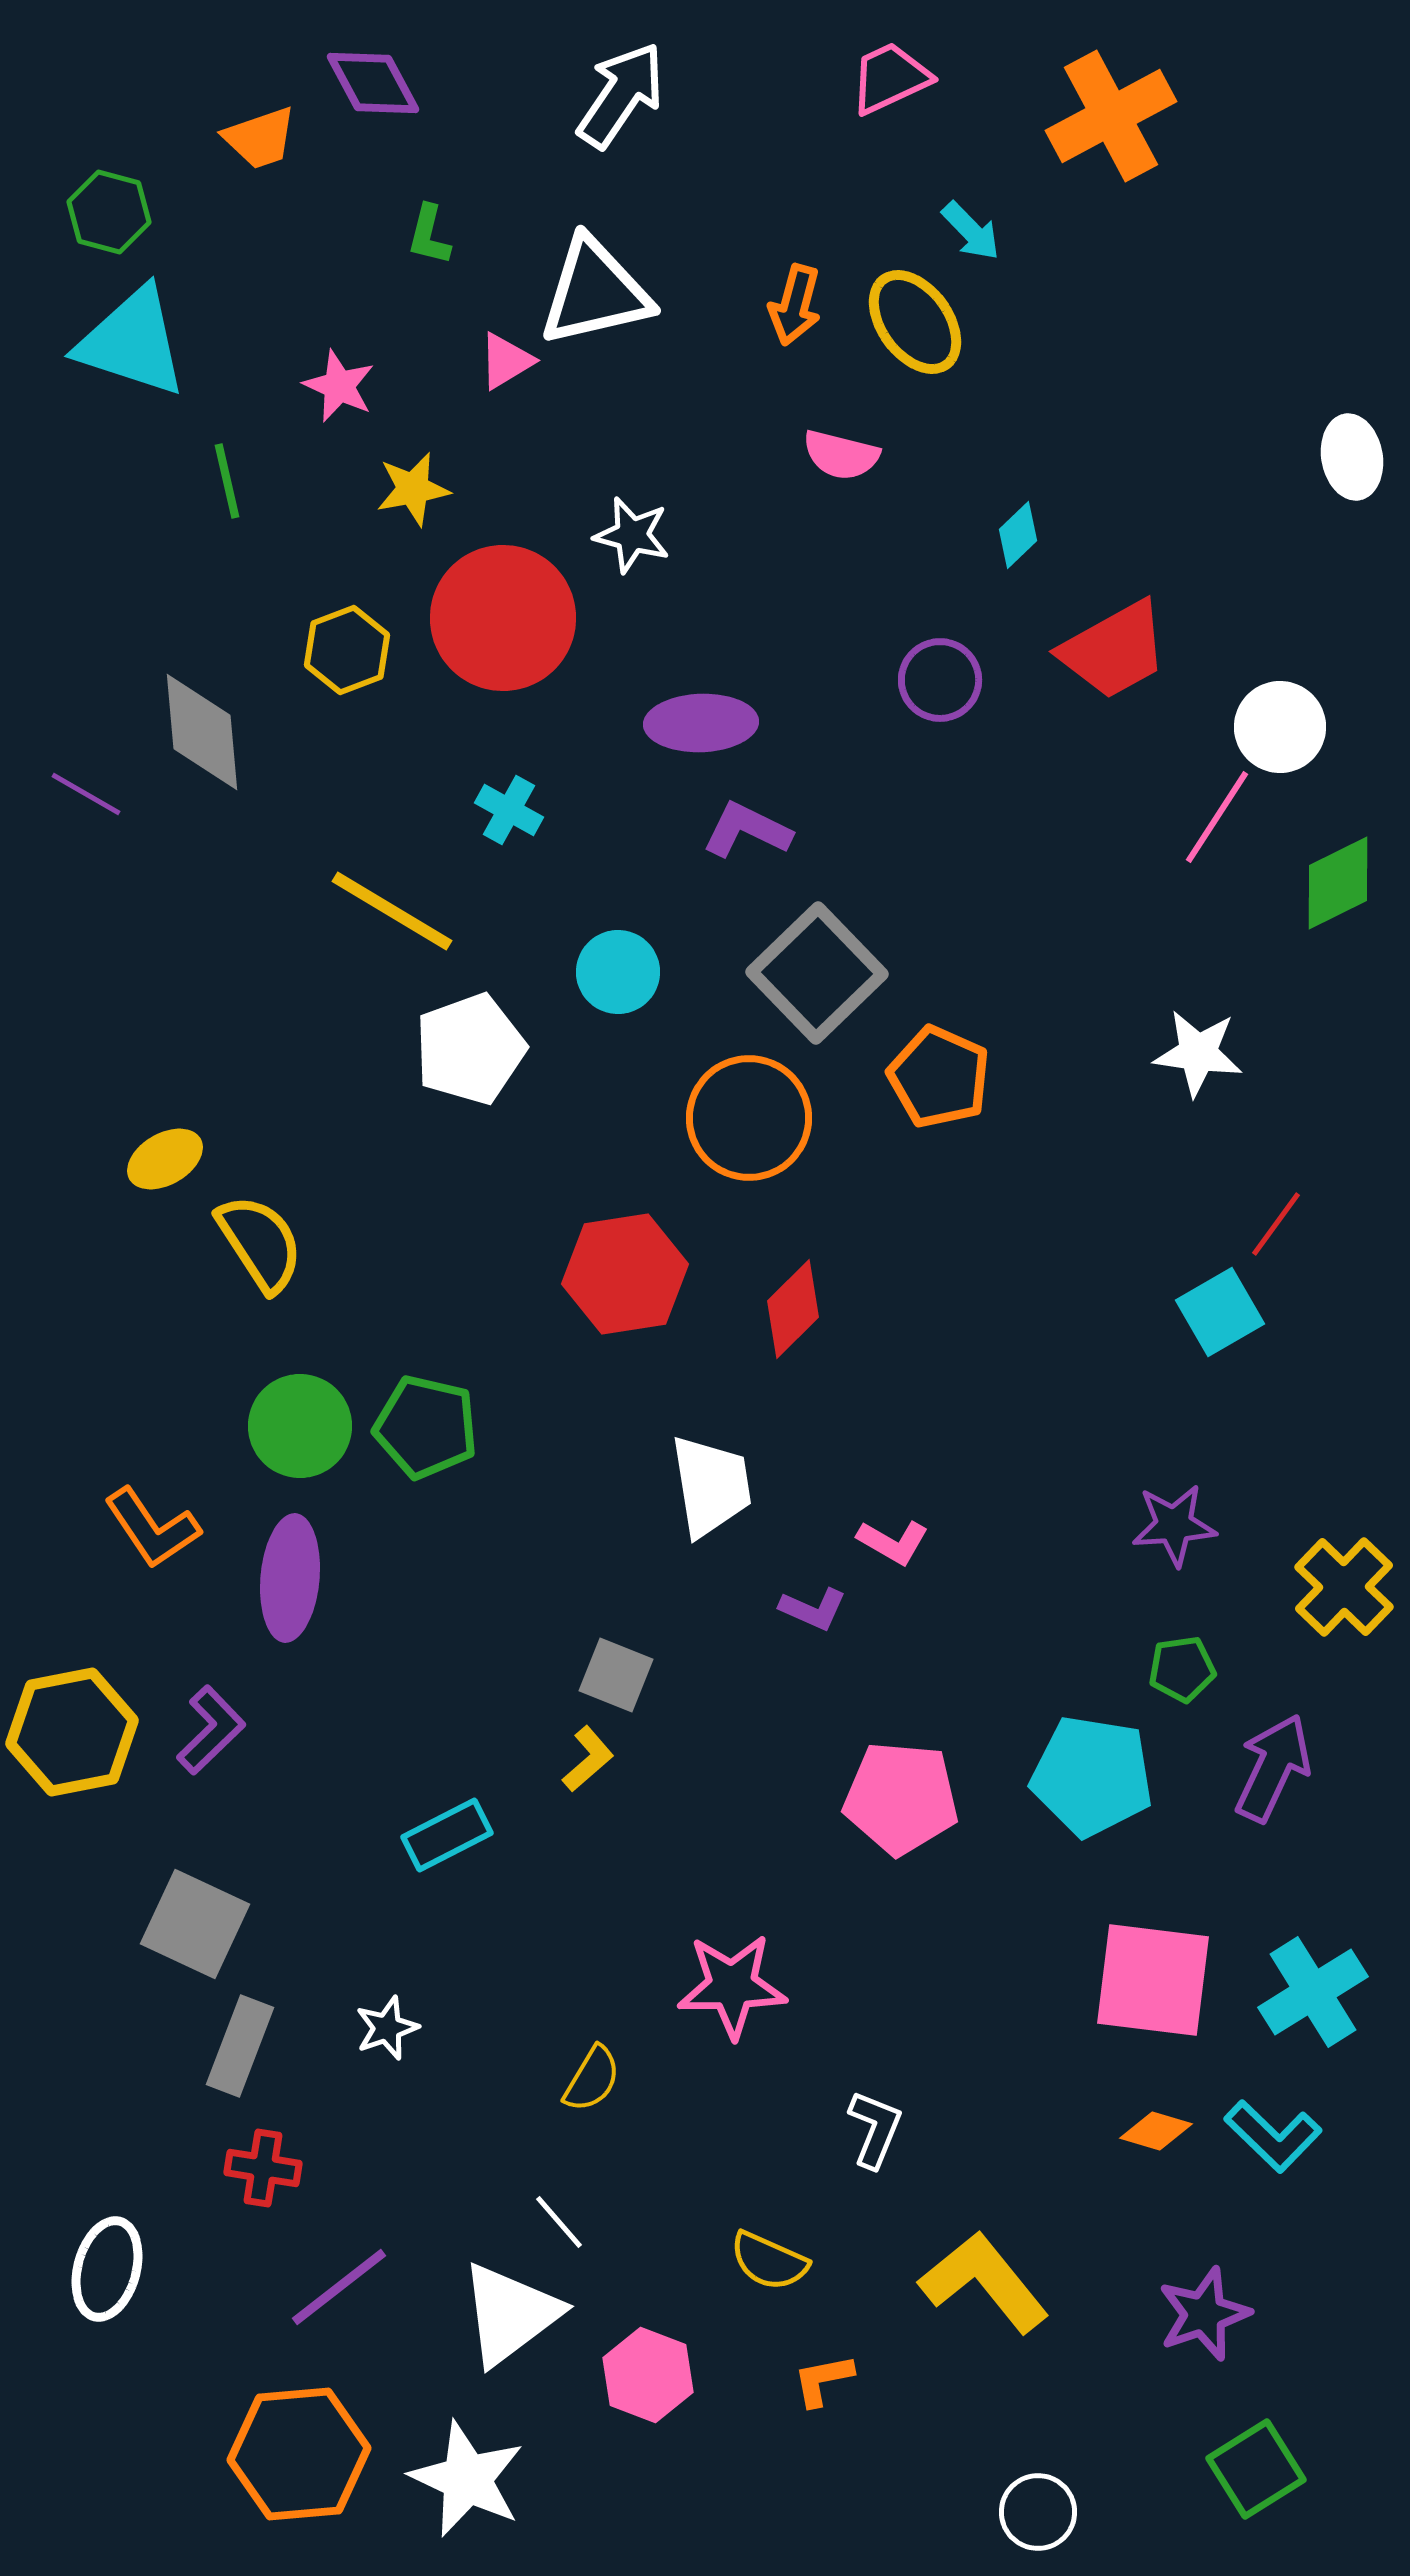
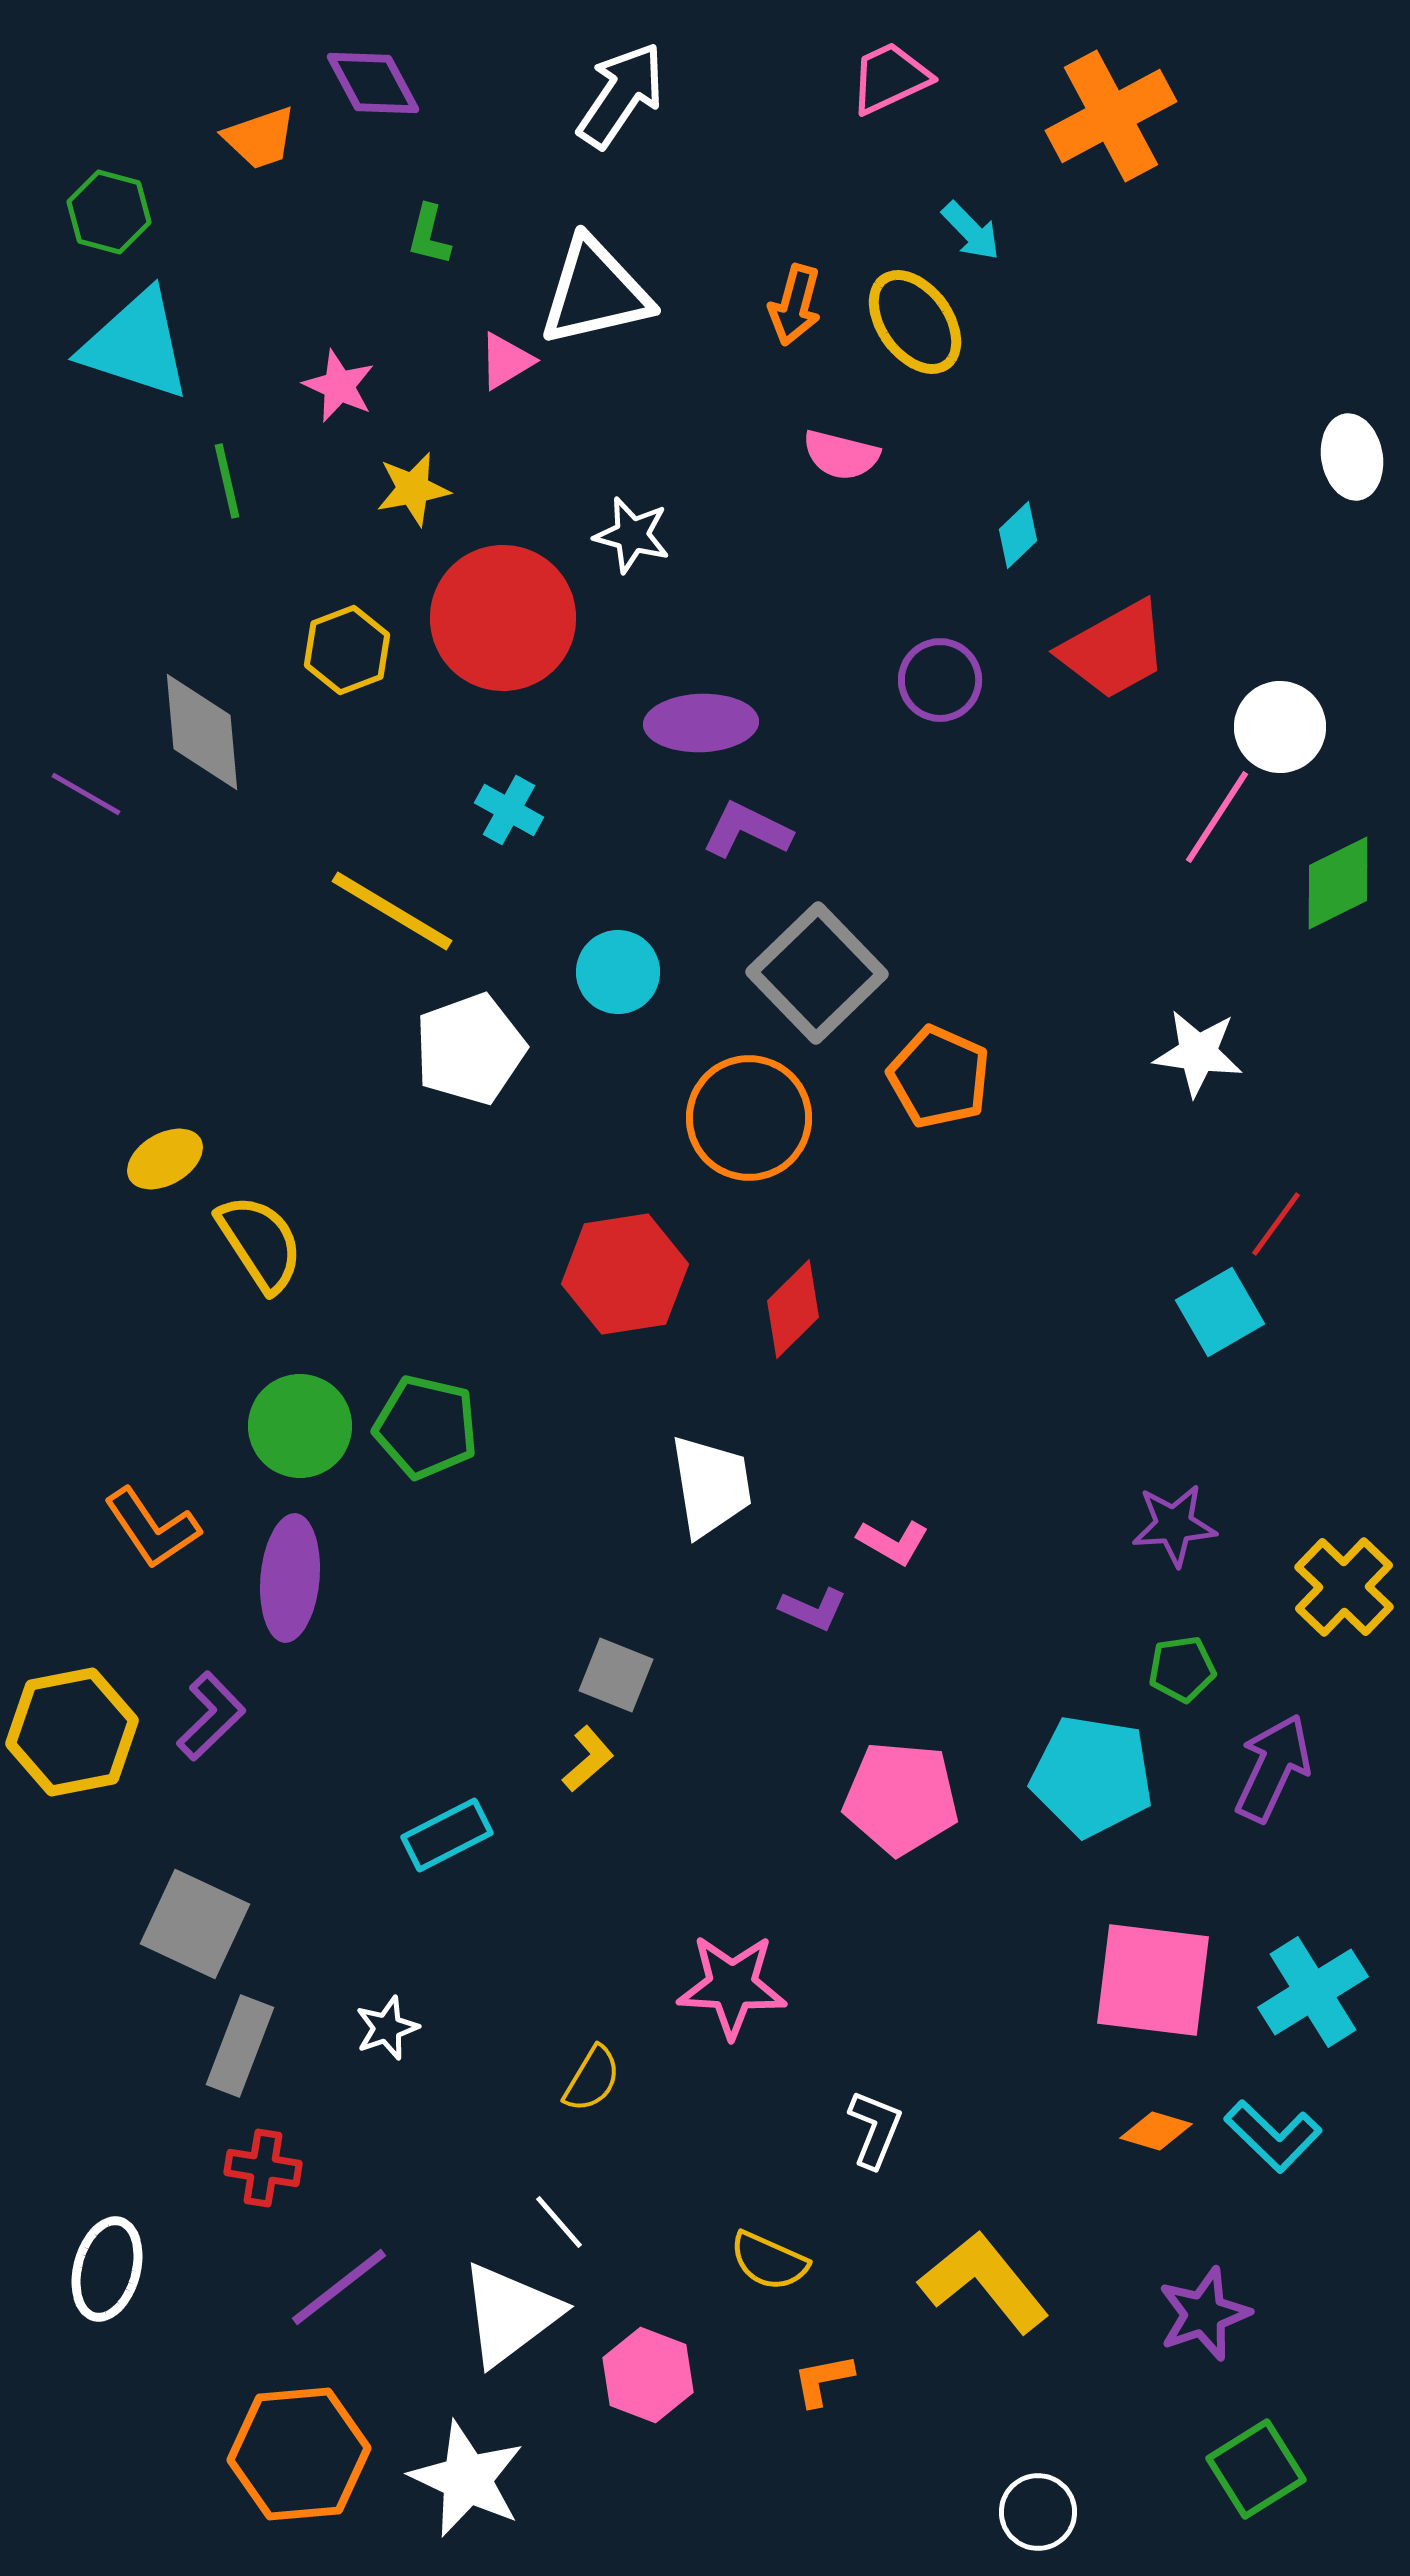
cyan triangle at (132, 342): moved 4 px right, 3 px down
purple L-shape at (211, 1730): moved 14 px up
pink star at (732, 1986): rotated 4 degrees clockwise
